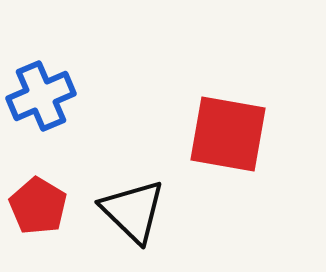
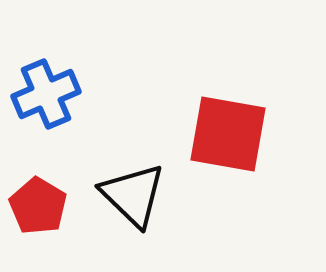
blue cross: moved 5 px right, 2 px up
black triangle: moved 16 px up
